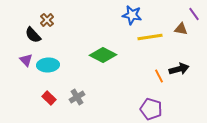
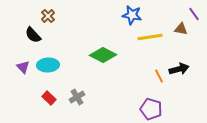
brown cross: moved 1 px right, 4 px up
purple triangle: moved 3 px left, 7 px down
